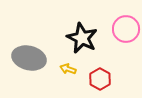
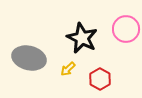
yellow arrow: rotated 63 degrees counterclockwise
